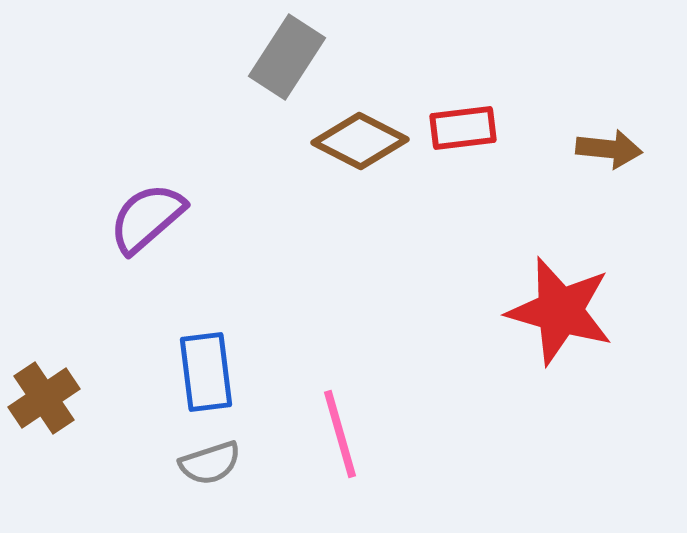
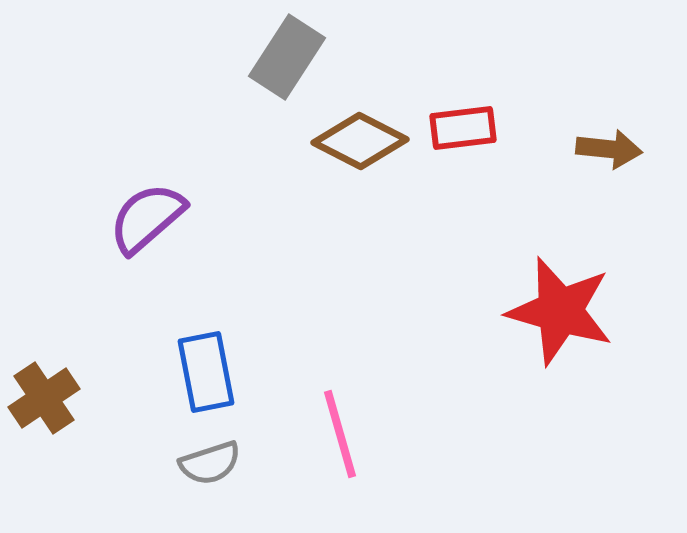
blue rectangle: rotated 4 degrees counterclockwise
